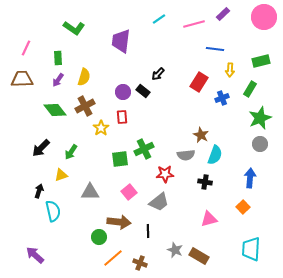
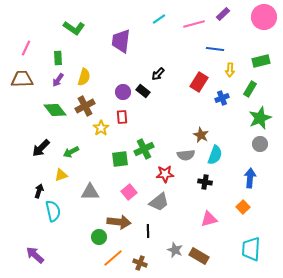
green arrow at (71, 152): rotated 28 degrees clockwise
